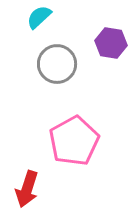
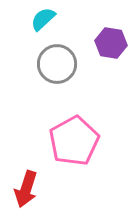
cyan semicircle: moved 4 px right, 2 px down
red arrow: moved 1 px left
